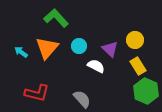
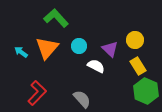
red L-shape: rotated 60 degrees counterclockwise
